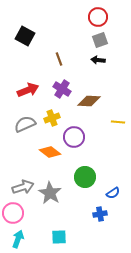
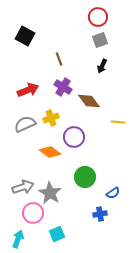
black arrow: moved 4 px right, 6 px down; rotated 72 degrees counterclockwise
purple cross: moved 1 px right, 2 px up
brown diamond: rotated 50 degrees clockwise
yellow cross: moved 1 px left
pink circle: moved 20 px right
cyan square: moved 2 px left, 3 px up; rotated 21 degrees counterclockwise
